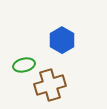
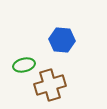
blue hexagon: rotated 25 degrees counterclockwise
